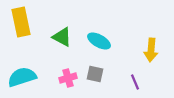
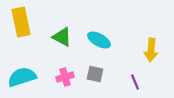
cyan ellipse: moved 1 px up
pink cross: moved 3 px left, 1 px up
